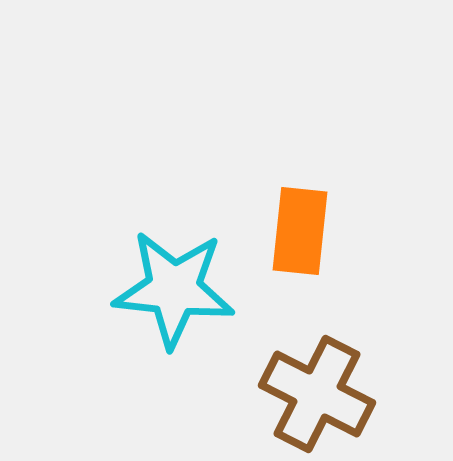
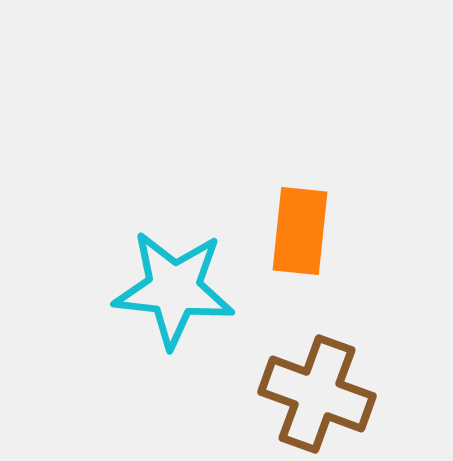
brown cross: rotated 7 degrees counterclockwise
